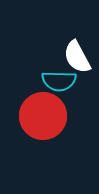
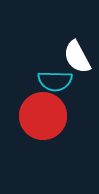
cyan semicircle: moved 4 px left
